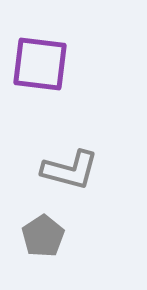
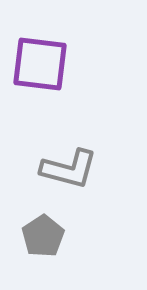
gray L-shape: moved 1 px left, 1 px up
